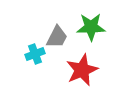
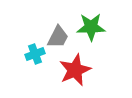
gray trapezoid: moved 1 px right
red star: moved 7 px left
